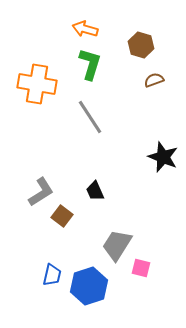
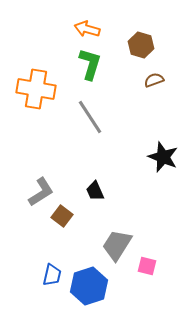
orange arrow: moved 2 px right
orange cross: moved 1 px left, 5 px down
pink square: moved 6 px right, 2 px up
